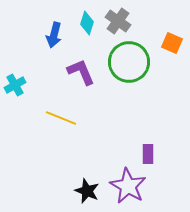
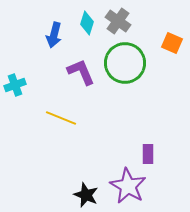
green circle: moved 4 px left, 1 px down
cyan cross: rotated 10 degrees clockwise
black star: moved 1 px left, 4 px down
